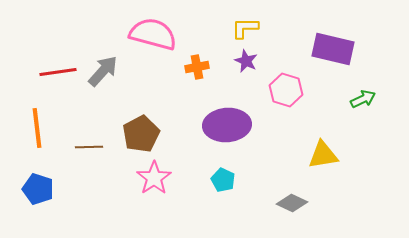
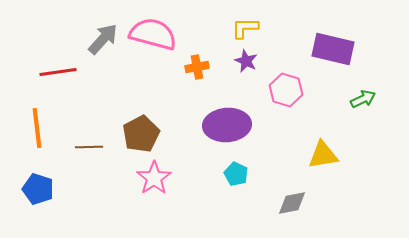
gray arrow: moved 32 px up
cyan pentagon: moved 13 px right, 6 px up
gray diamond: rotated 36 degrees counterclockwise
